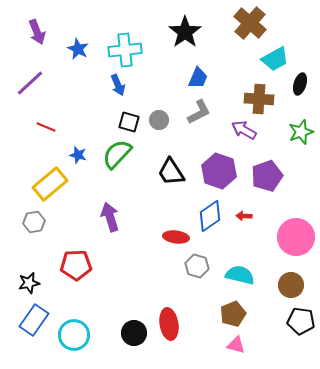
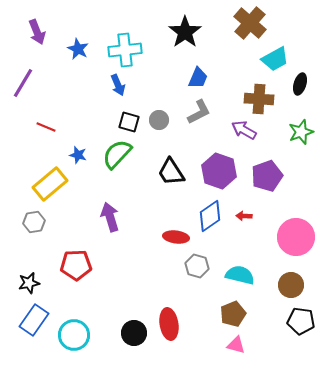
purple line at (30, 83): moved 7 px left; rotated 16 degrees counterclockwise
